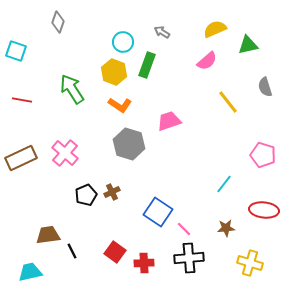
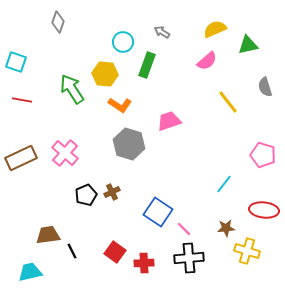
cyan square: moved 11 px down
yellow hexagon: moved 9 px left, 2 px down; rotated 15 degrees counterclockwise
yellow cross: moved 3 px left, 12 px up
